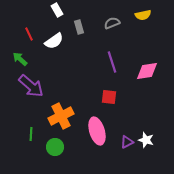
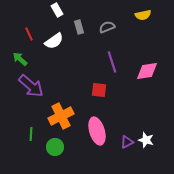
gray semicircle: moved 5 px left, 4 px down
red square: moved 10 px left, 7 px up
